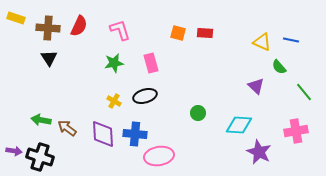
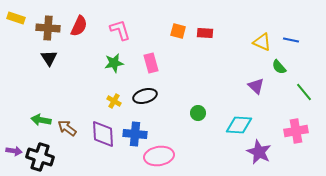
orange square: moved 2 px up
